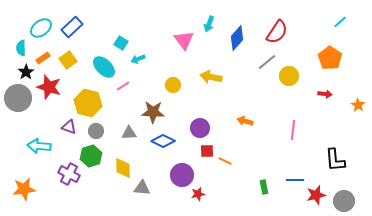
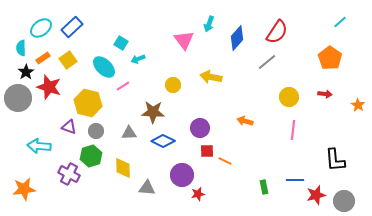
yellow circle at (289, 76): moved 21 px down
gray triangle at (142, 188): moved 5 px right
